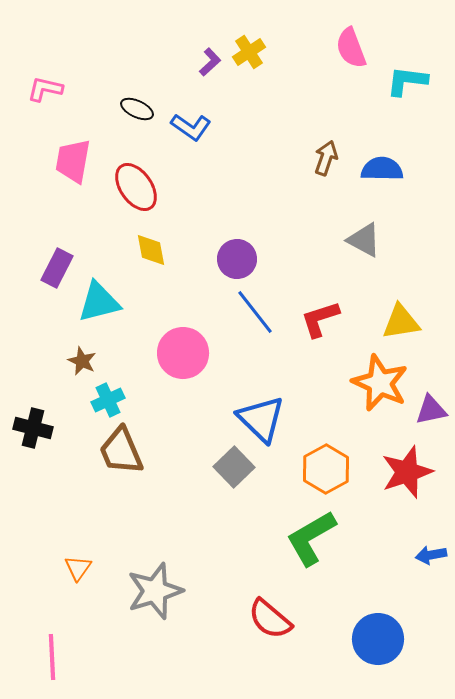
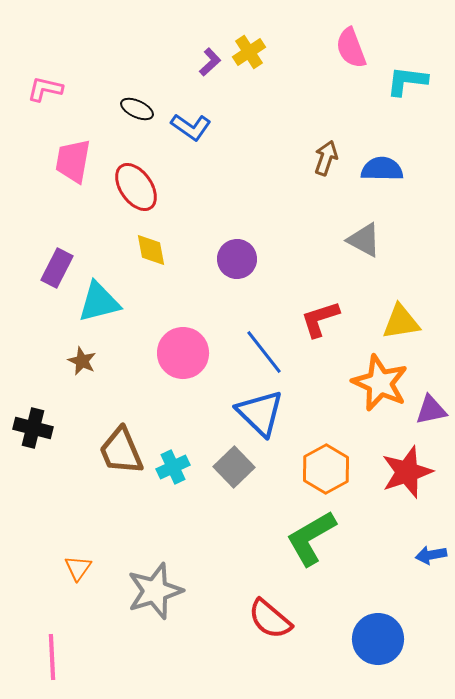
blue line: moved 9 px right, 40 px down
cyan cross: moved 65 px right, 67 px down
blue triangle: moved 1 px left, 6 px up
